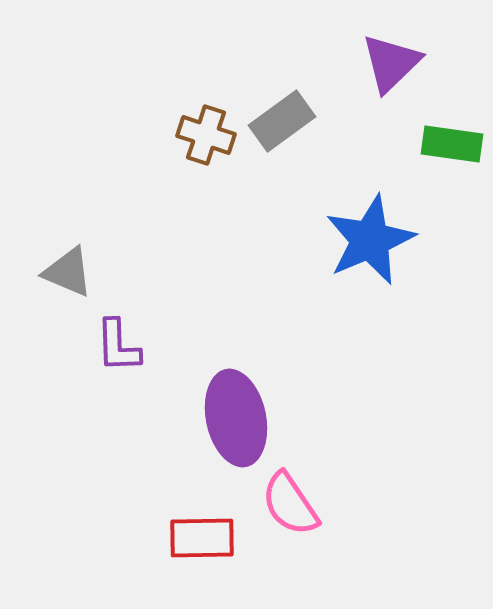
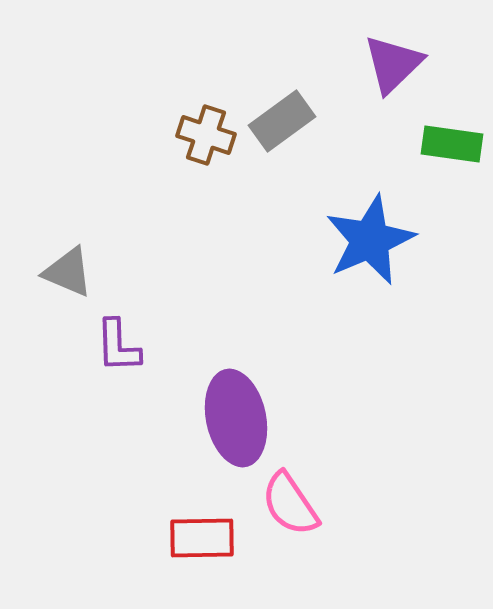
purple triangle: moved 2 px right, 1 px down
